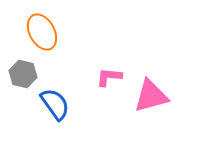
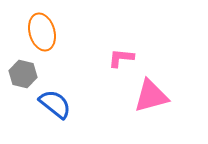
orange ellipse: rotated 12 degrees clockwise
pink L-shape: moved 12 px right, 19 px up
blue semicircle: rotated 16 degrees counterclockwise
